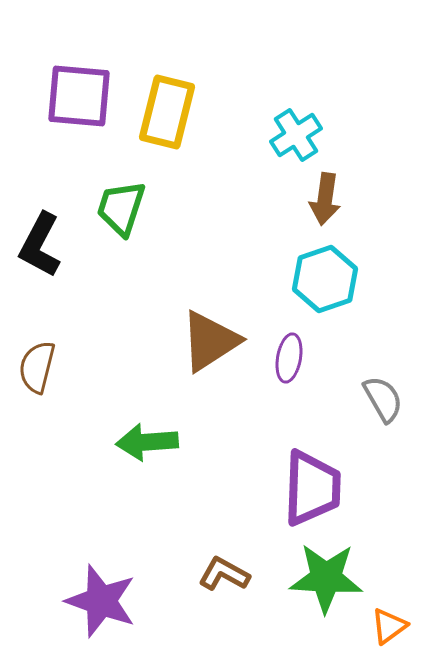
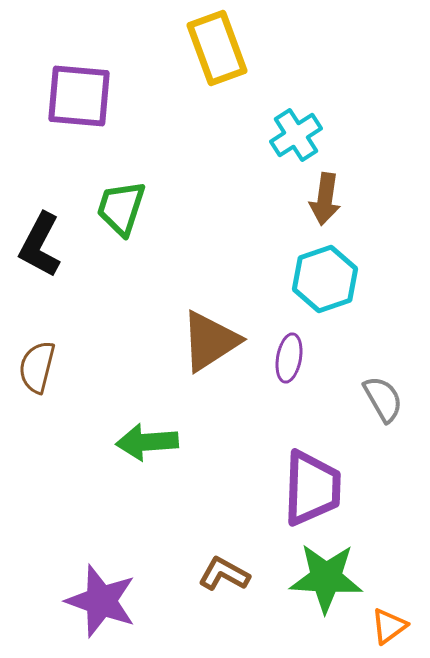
yellow rectangle: moved 50 px right, 64 px up; rotated 34 degrees counterclockwise
